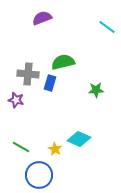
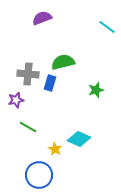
green star: rotated 14 degrees counterclockwise
purple star: rotated 28 degrees counterclockwise
green line: moved 7 px right, 20 px up
